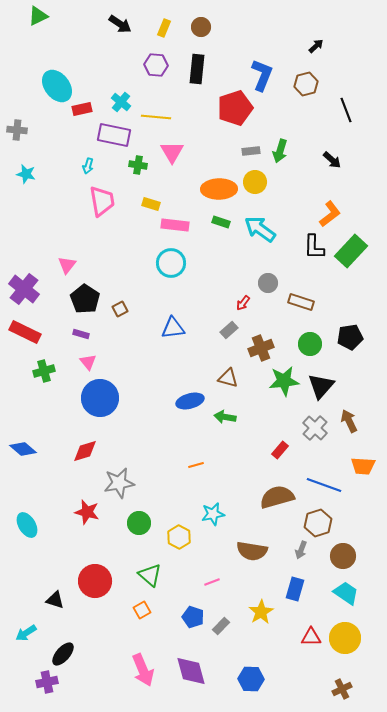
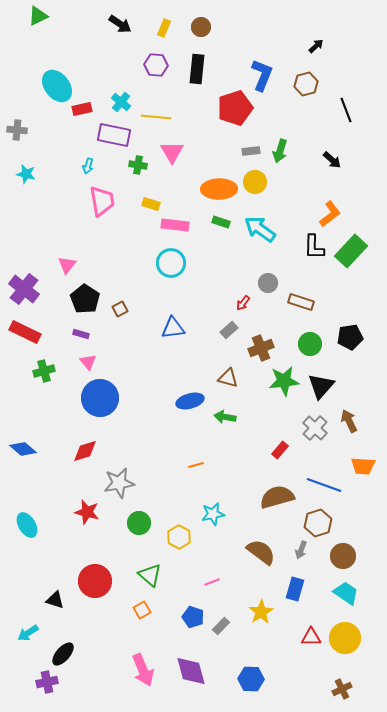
brown semicircle at (252, 551): moved 9 px right, 1 px down; rotated 152 degrees counterclockwise
cyan arrow at (26, 633): moved 2 px right
